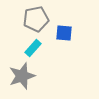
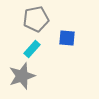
blue square: moved 3 px right, 5 px down
cyan rectangle: moved 1 px left, 1 px down
